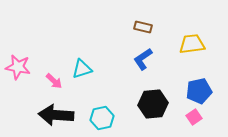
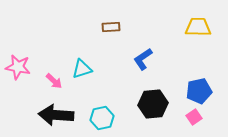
brown rectangle: moved 32 px left; rotated 18 degrees counterclockwise
yellow trapezoid: moved 6 px right, 17 px up; rotated 8 degrees clockwise
